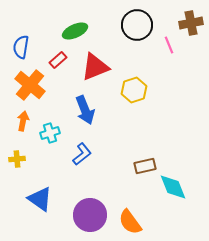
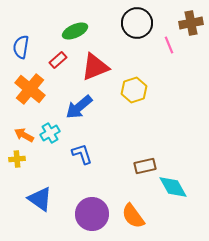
black circle: moved 2 px up
orange cross: moved 4 px down
blue arrow: moved 6 px left, 3 px up; rotated 72 degrees clockwise
orange arrow: moved 1 px right, 14 px down; rotated 72 degrees counterclockwise
cyan cross: rotated 12 degrees counterclockwise
blue L-shape: rotated 70 degrees counterclockwise
cyan diamond: rotated 8 degrees counterclockwise
purple circle: moved 2 px right, 1 px up
orange semicircle: moved 3 px right, 6 px up
